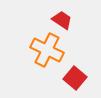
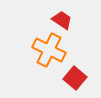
orange cross: moved 2 px right
